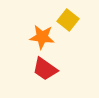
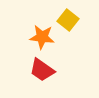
red trapezoid: moved 3 px left, 1 px down
